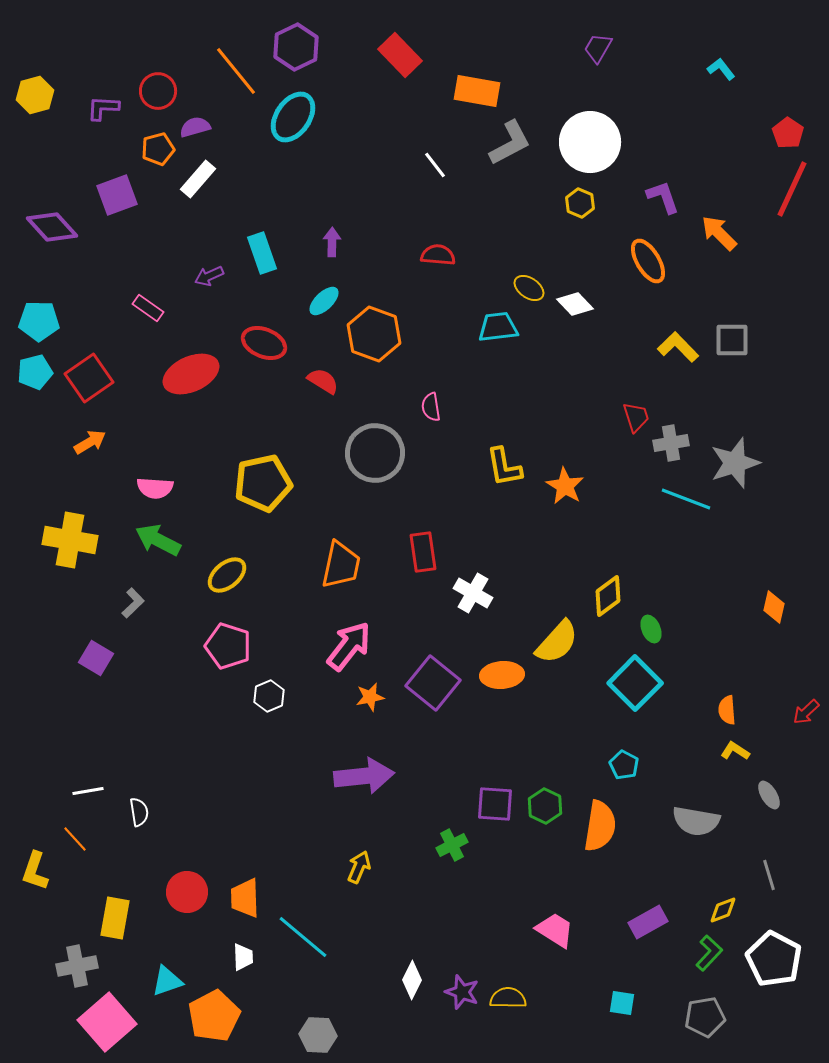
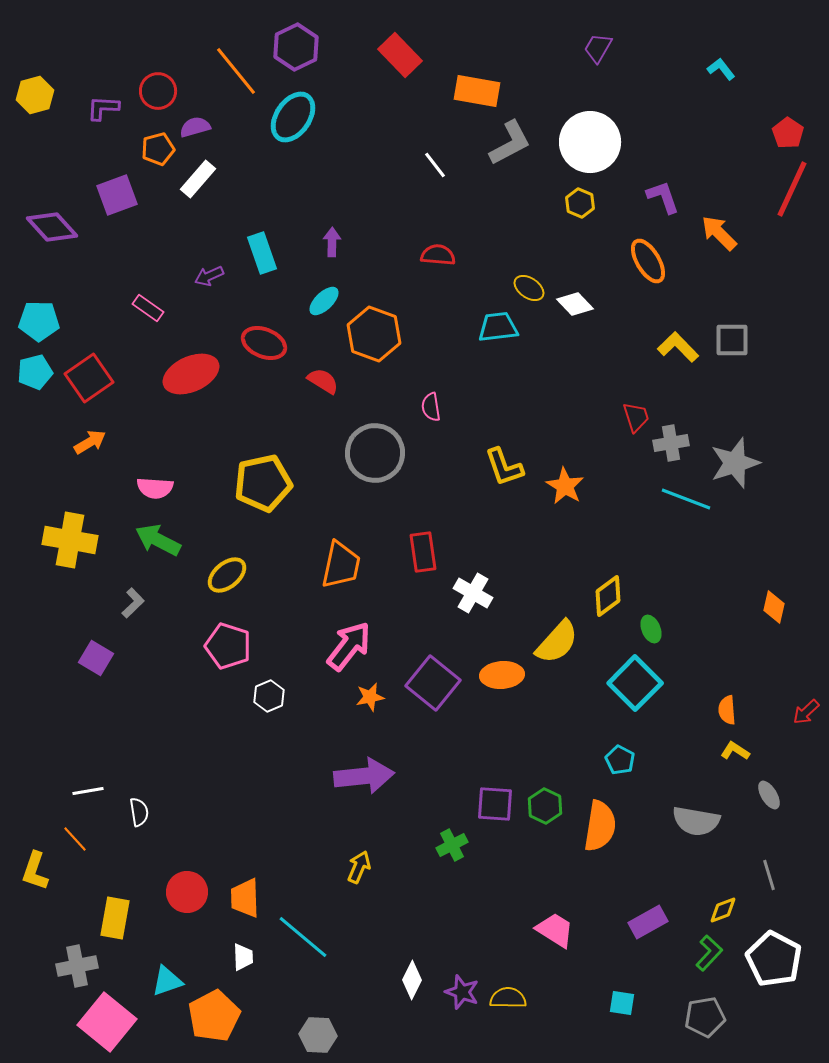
yellow L-shape at (504, 467): rotated 9 degrees counterclockwise
cyan pentagon at (624, 765): moved 4 px left, 5 px up
pink square at (107, 1022): rotated 10 degrees counterclockwise
